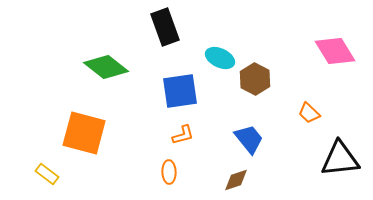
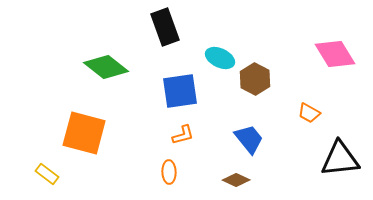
pink diamond: moved 3 px down
orange trapezoid: rotated 15 degrees counterclockwise
brown diamond: rotated 44 degrees clockwise
